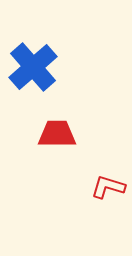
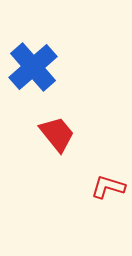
red trapezoid: rotated 51 degrees clockwise
